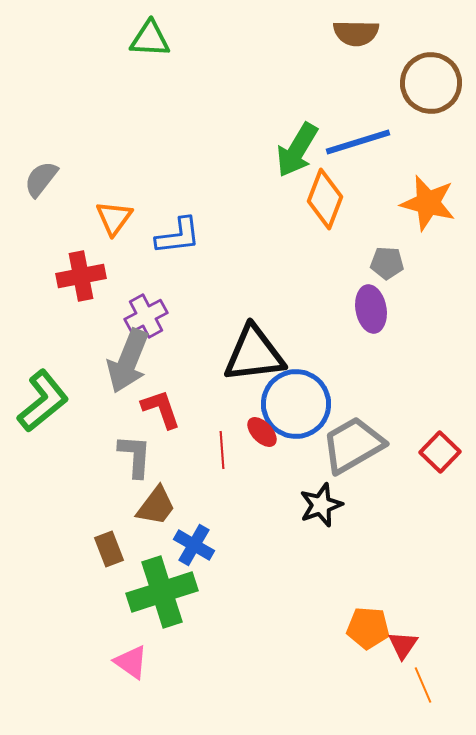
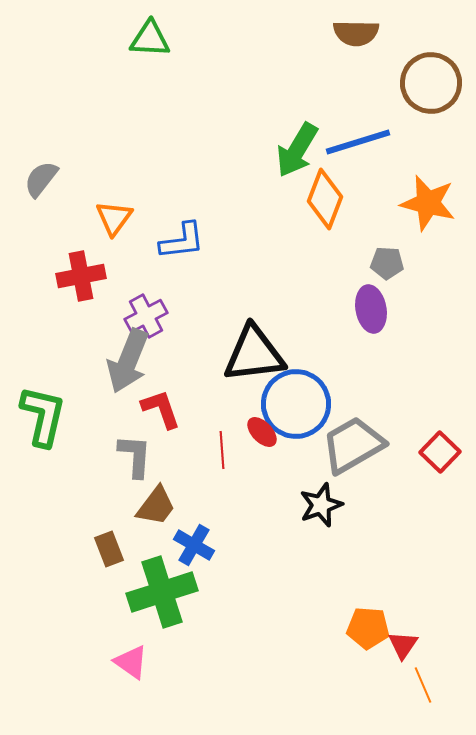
blue L-shape: moved 4 px right, 5 px down
green L-shape: moved 15 px down; rotated 38 degrees counterclockwise
